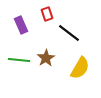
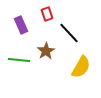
black line: rotated 10 degrees clockwise
brown star: moved 7 px up
yellow semicircle: moved 1 px right, 1 px up
